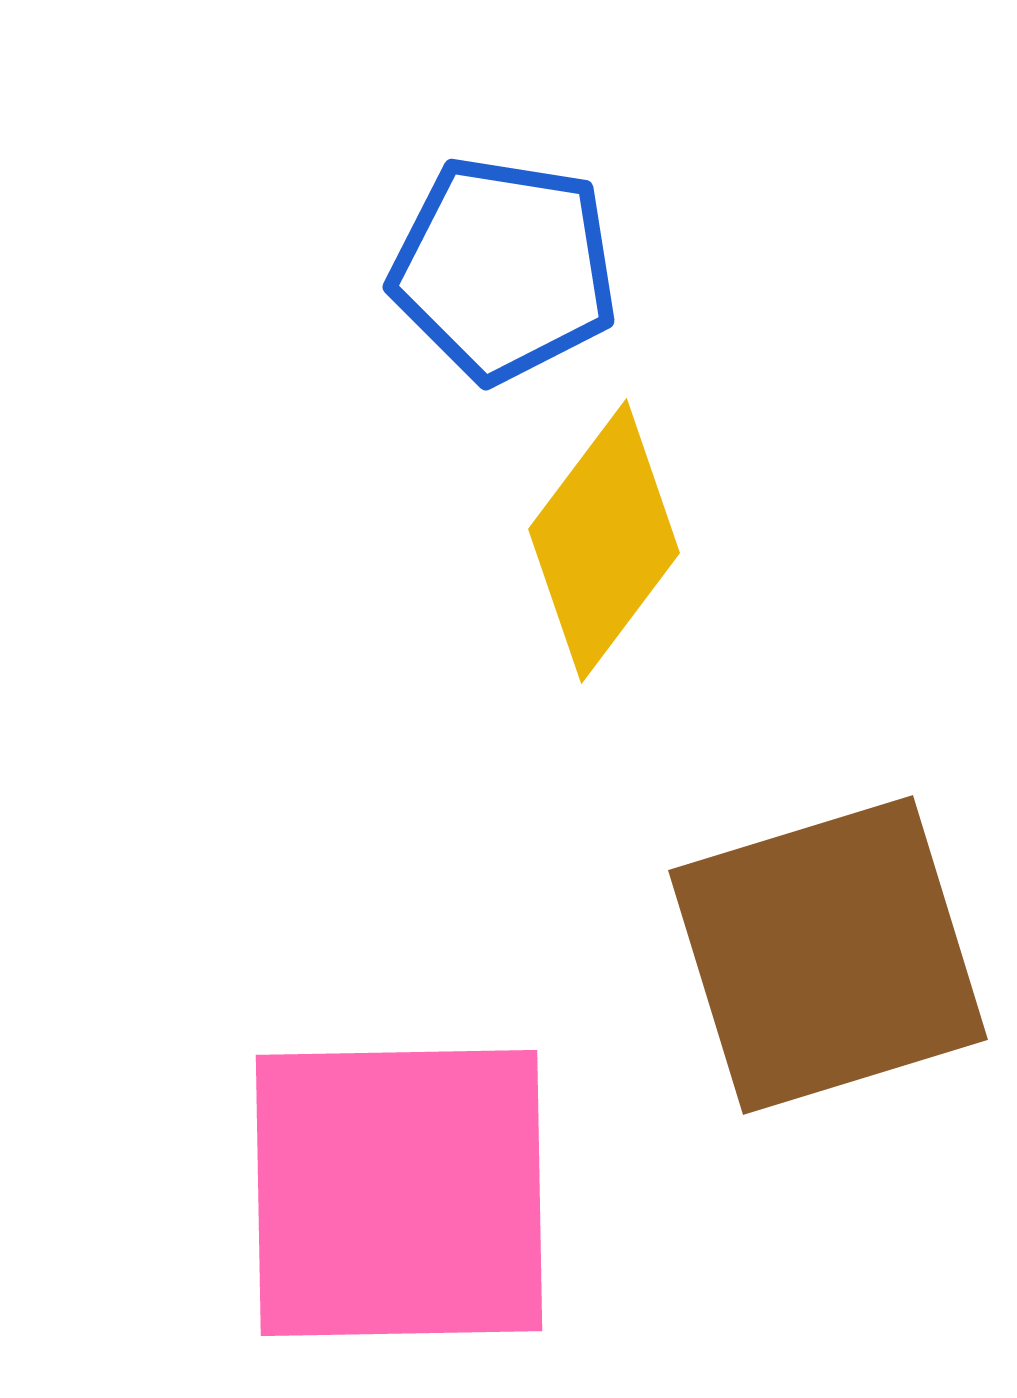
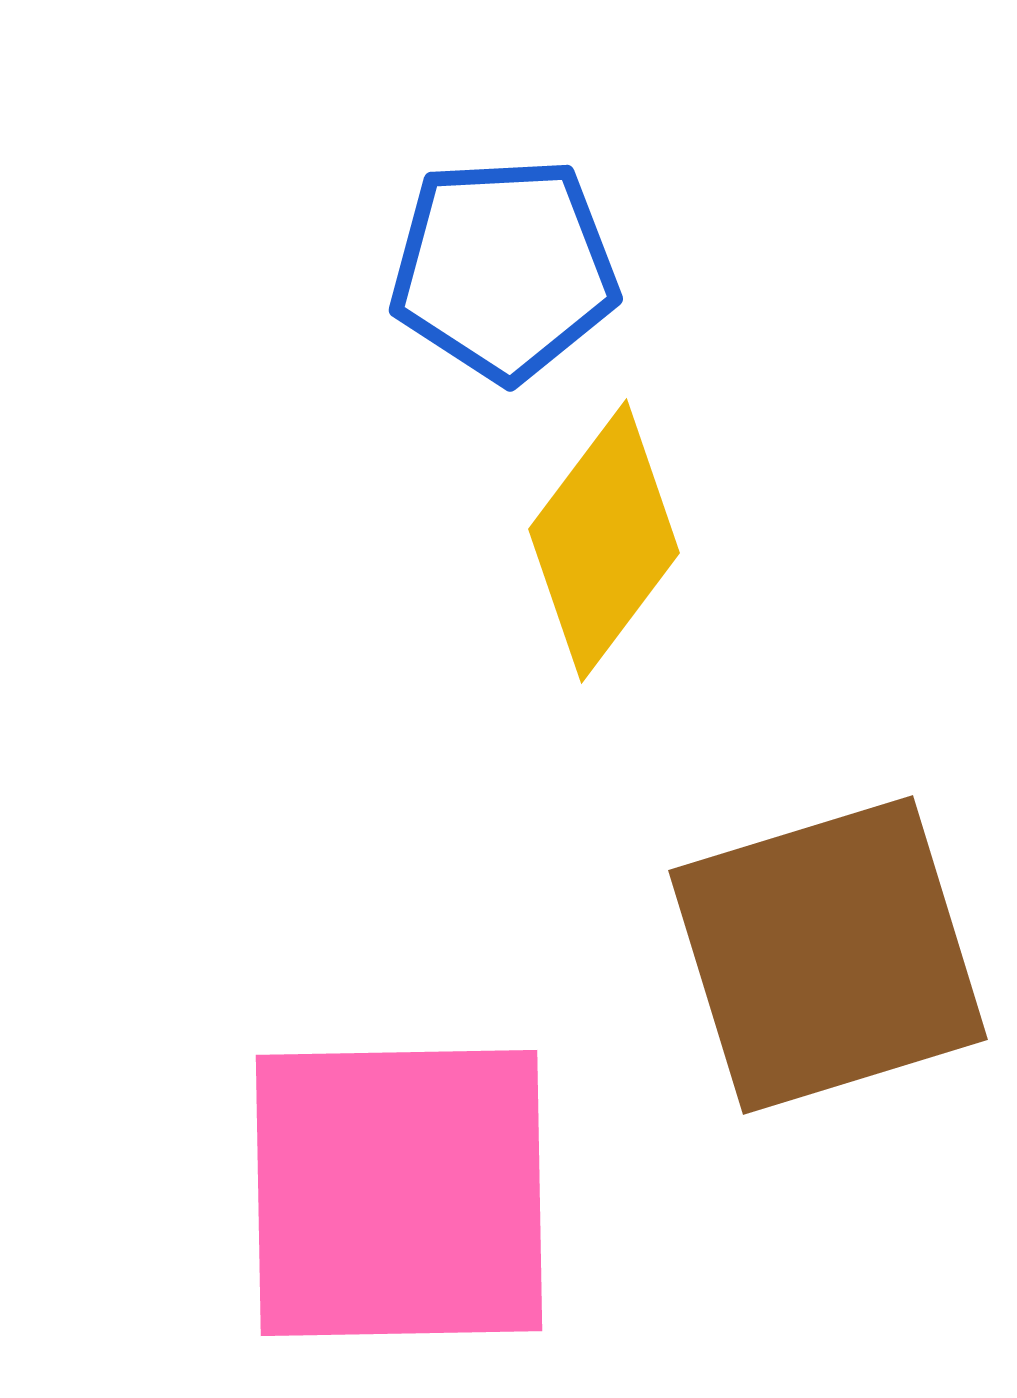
blue pentagon: rotated 12 degrees counterclockwise
